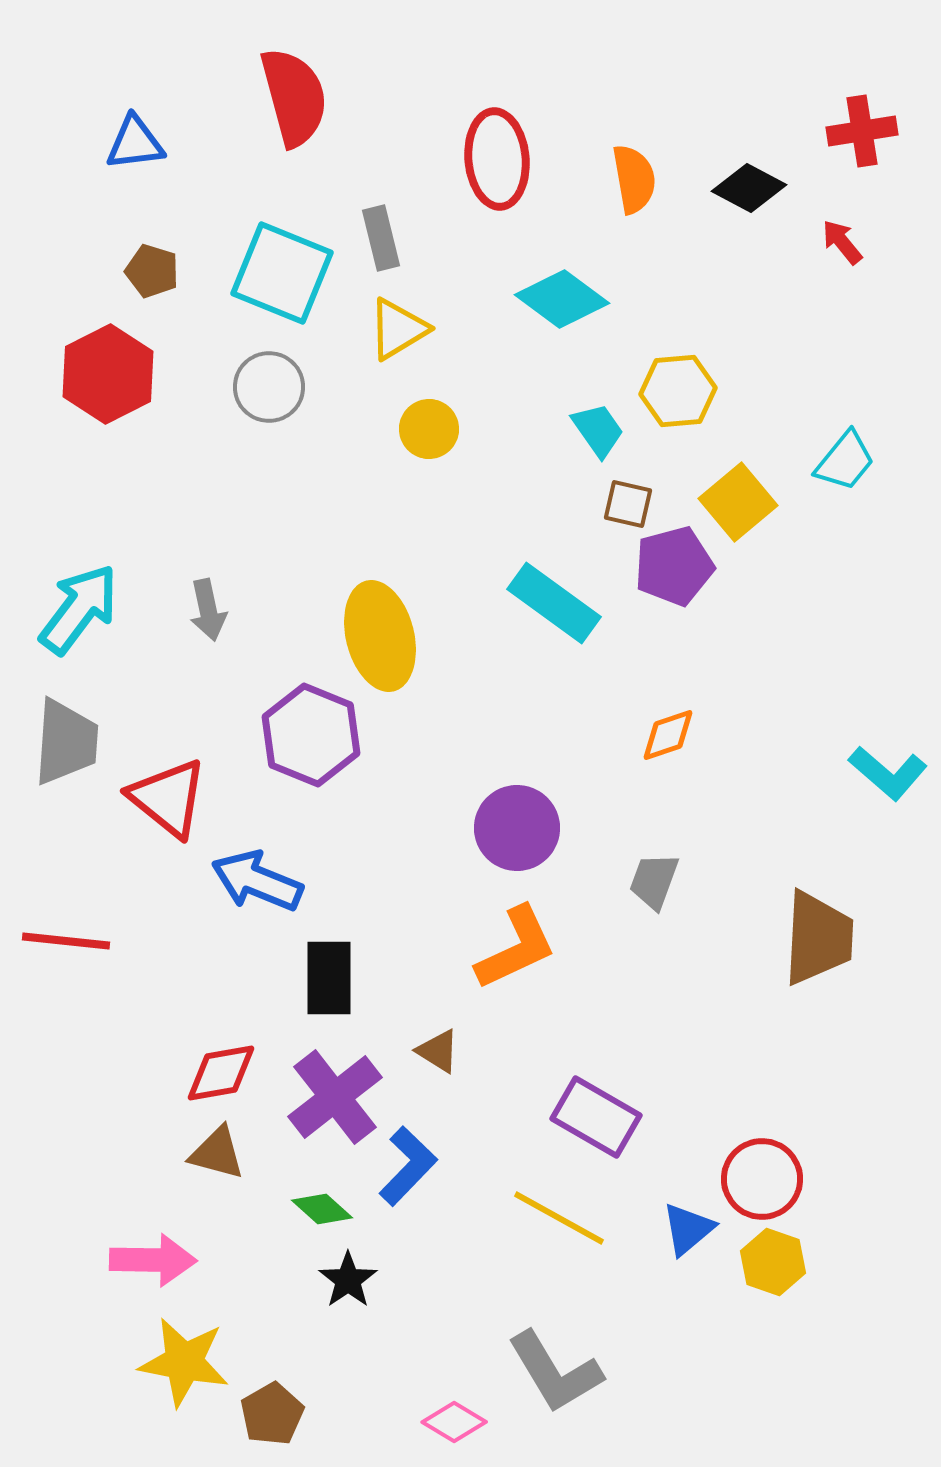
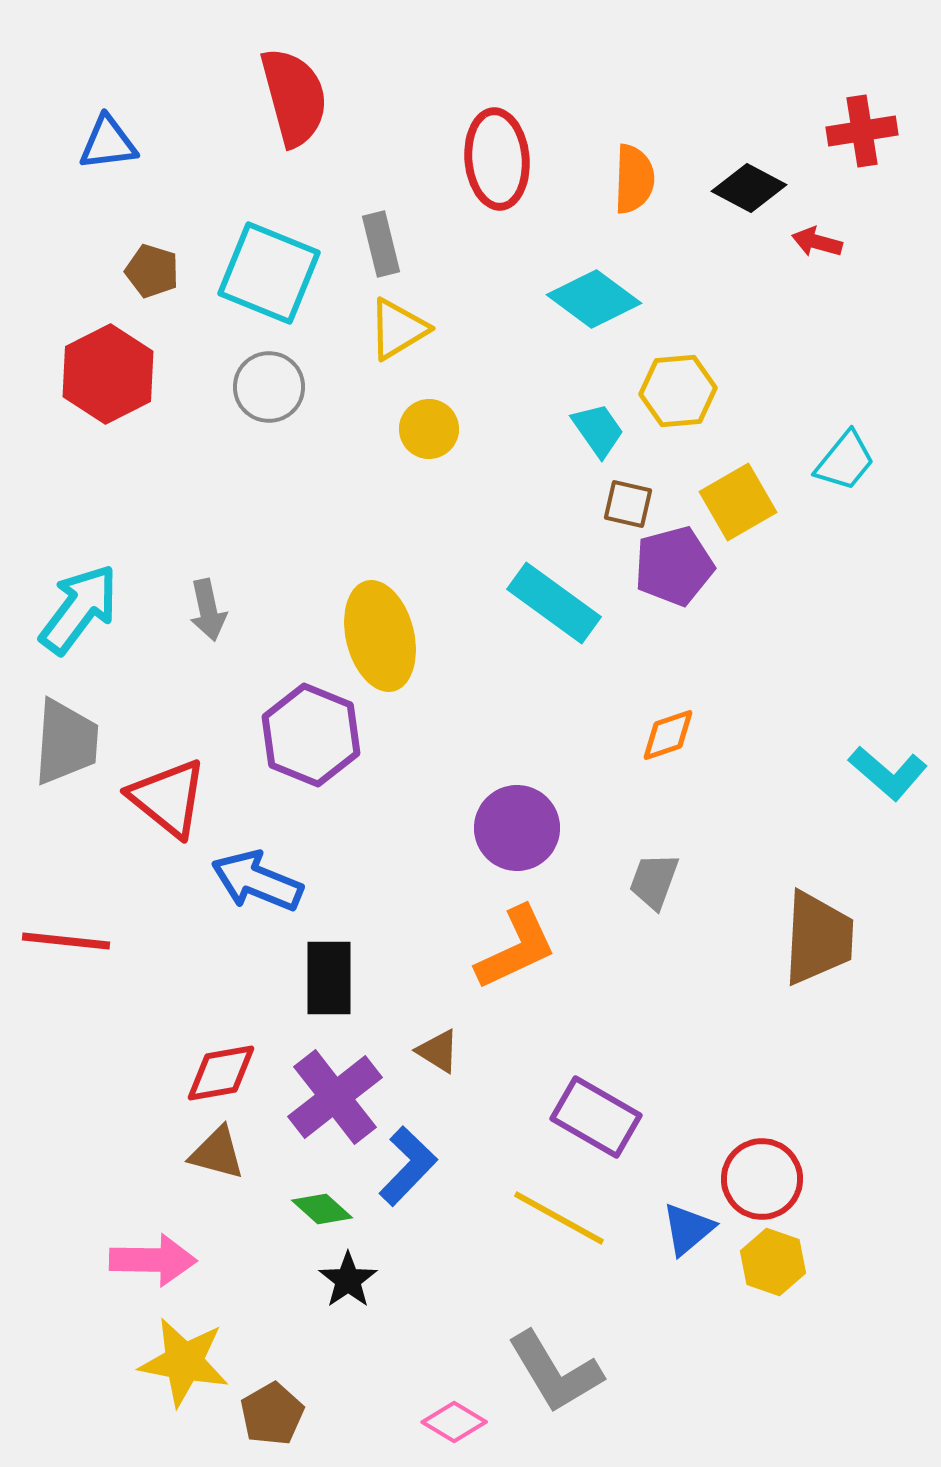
blue triangle at (135, 143): moved 27 px left
orange semicircle at (634, 179): rotated 12 degrees clockwise
gray rectangle at (381, 238): moved 6 px down
red arrow at (842, 242): moved 25 px left; rotated 36 degrees counterclockwise
cyan square at (282, 273): moved 13 px left
cyan diamond at (562, 299): moved 32 px right
yellow square at (738, 502): rotated 10 degrees clockwise
